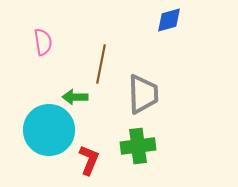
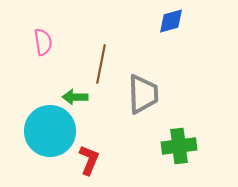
blue diamond: moved 2 px right, 1 px down
cyan circle: moved 1 px right, 1 px down
green cross: moved 41 px right
